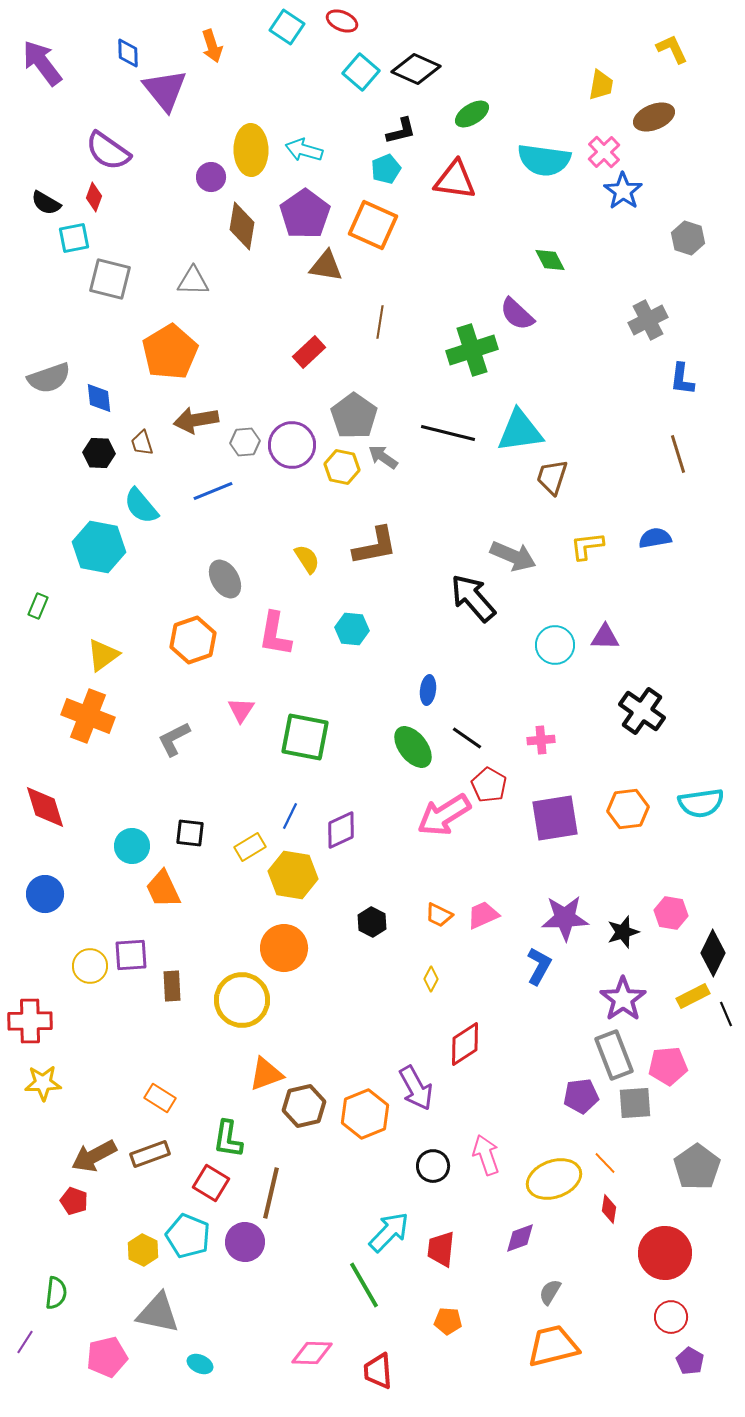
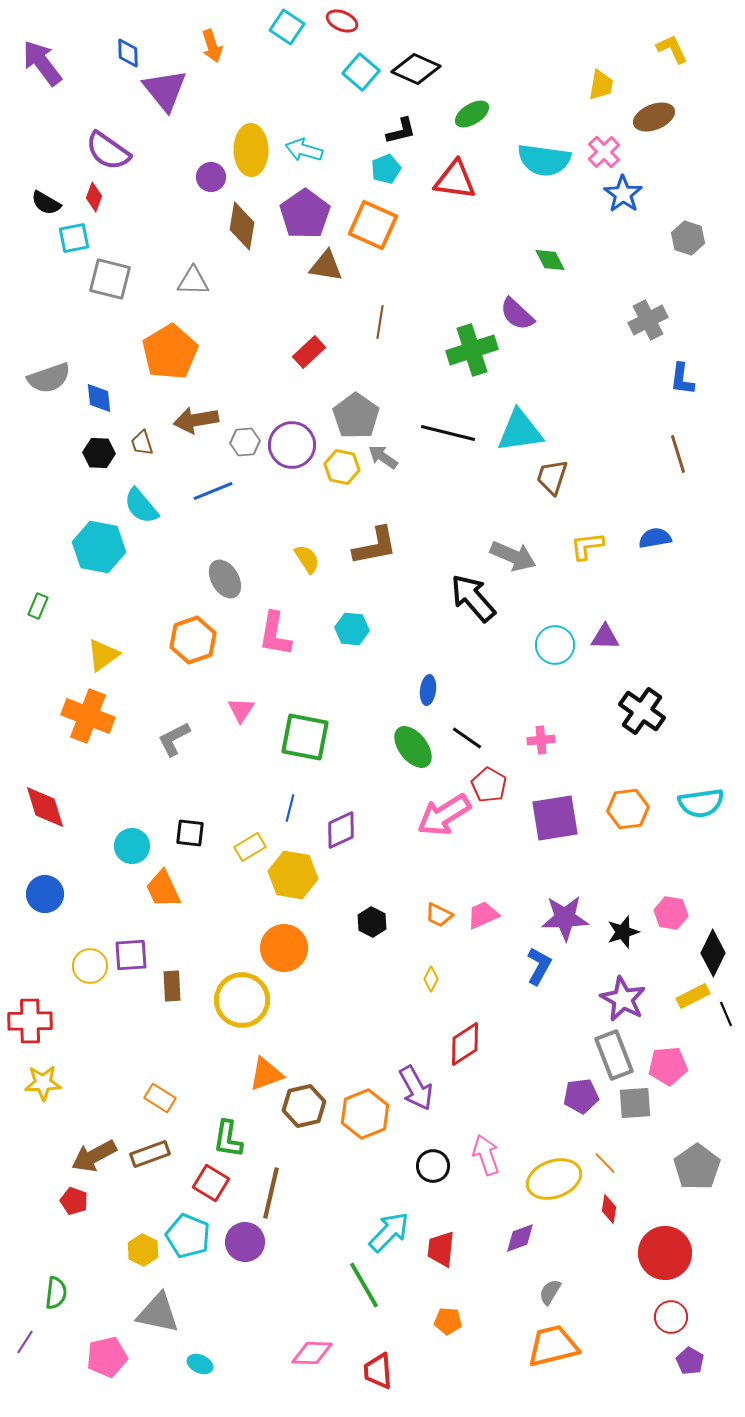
blue star at (623, 191): moved 3 px down
gray pentagon at (354, 416): moved 2 px right
blue line at (290, 816): moved 8 px up; rotated 12 degrees counterclockwise
purple star at (623, 999): rotated 9 degrees counterclockwise
